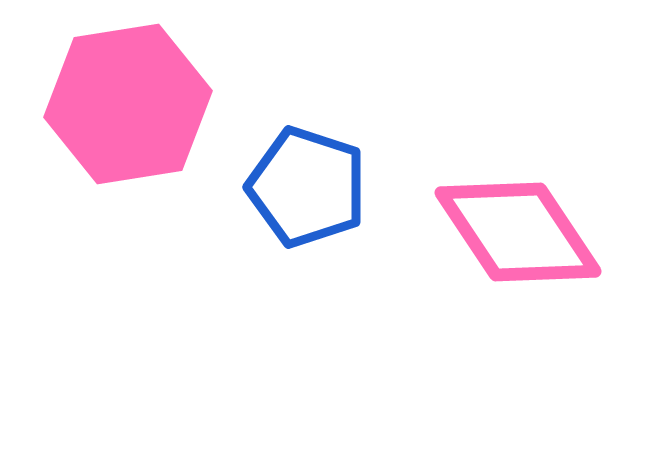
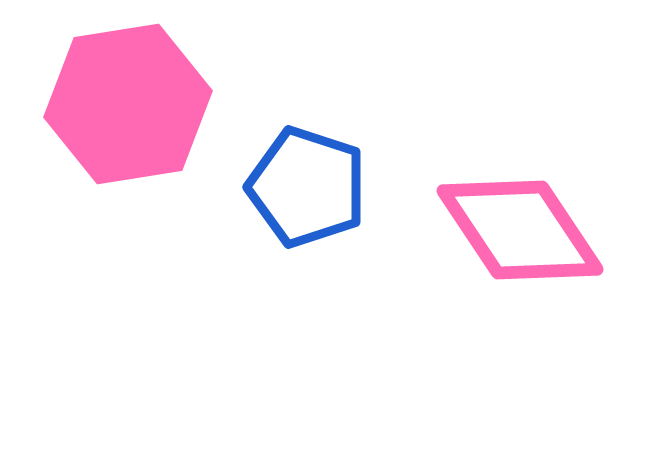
pink diamond: moved 2 px right, 2 px up
